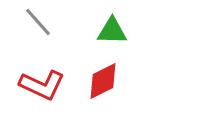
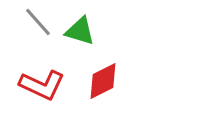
green triangle: moved 32 px left; rotated 16 degrees clockwise
